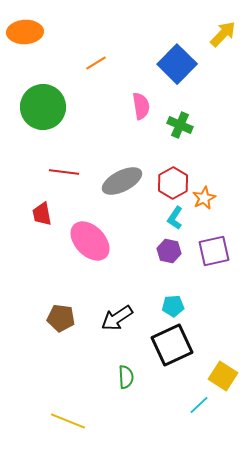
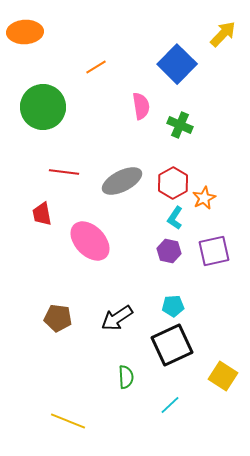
orange line: moved 4 px down
brown pentagon: moved 3 px left
cyan line: moved 29 px left
